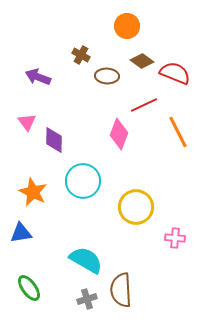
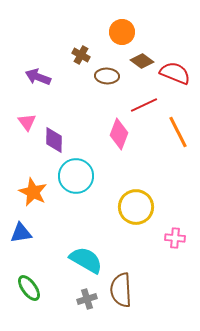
orange circle: moved 5 px left, 6 px down
cyan circle: moved 7 px left, 5 px up
